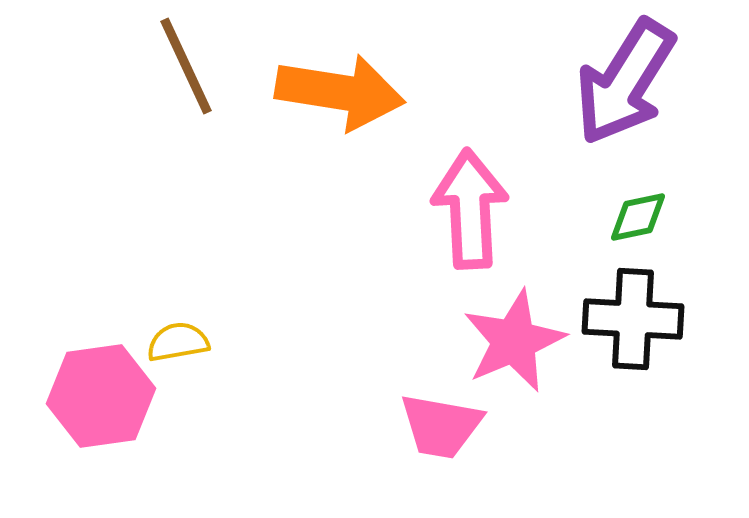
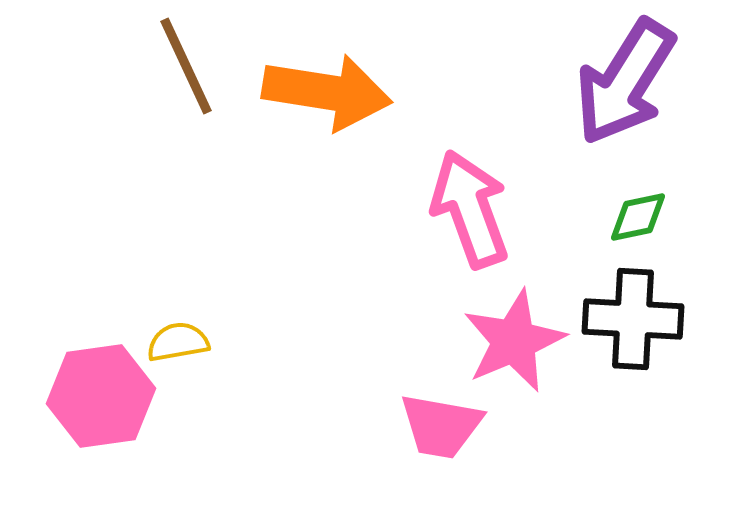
orange arrow: moved 13 px left
pink arrow: rotated 17 degrees counterclockwise
